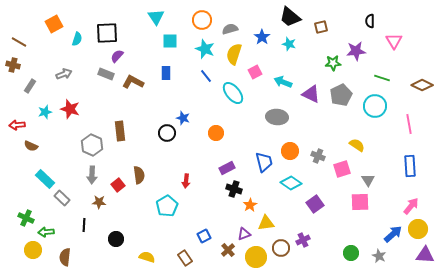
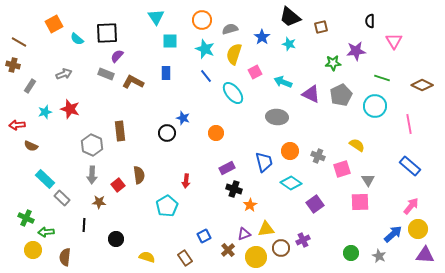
cyan semicircle at (77, 39): rotated 112 degrees clockwise
blue rectangle at (410, 166): rotated 45 degrees counterclockwise
yellow triangle at (266, 223): moved 6 px down
